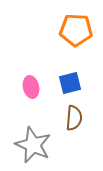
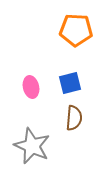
gray star: moved 1 px left, 1 px down
